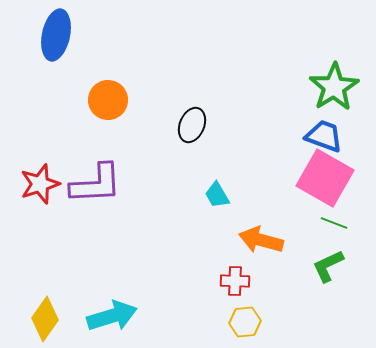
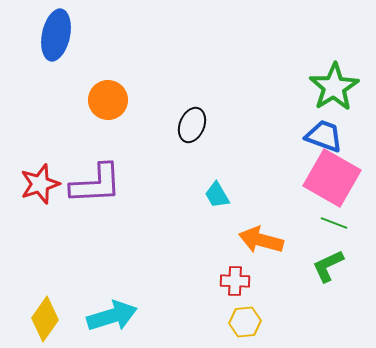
pink square: moved 7 px right
